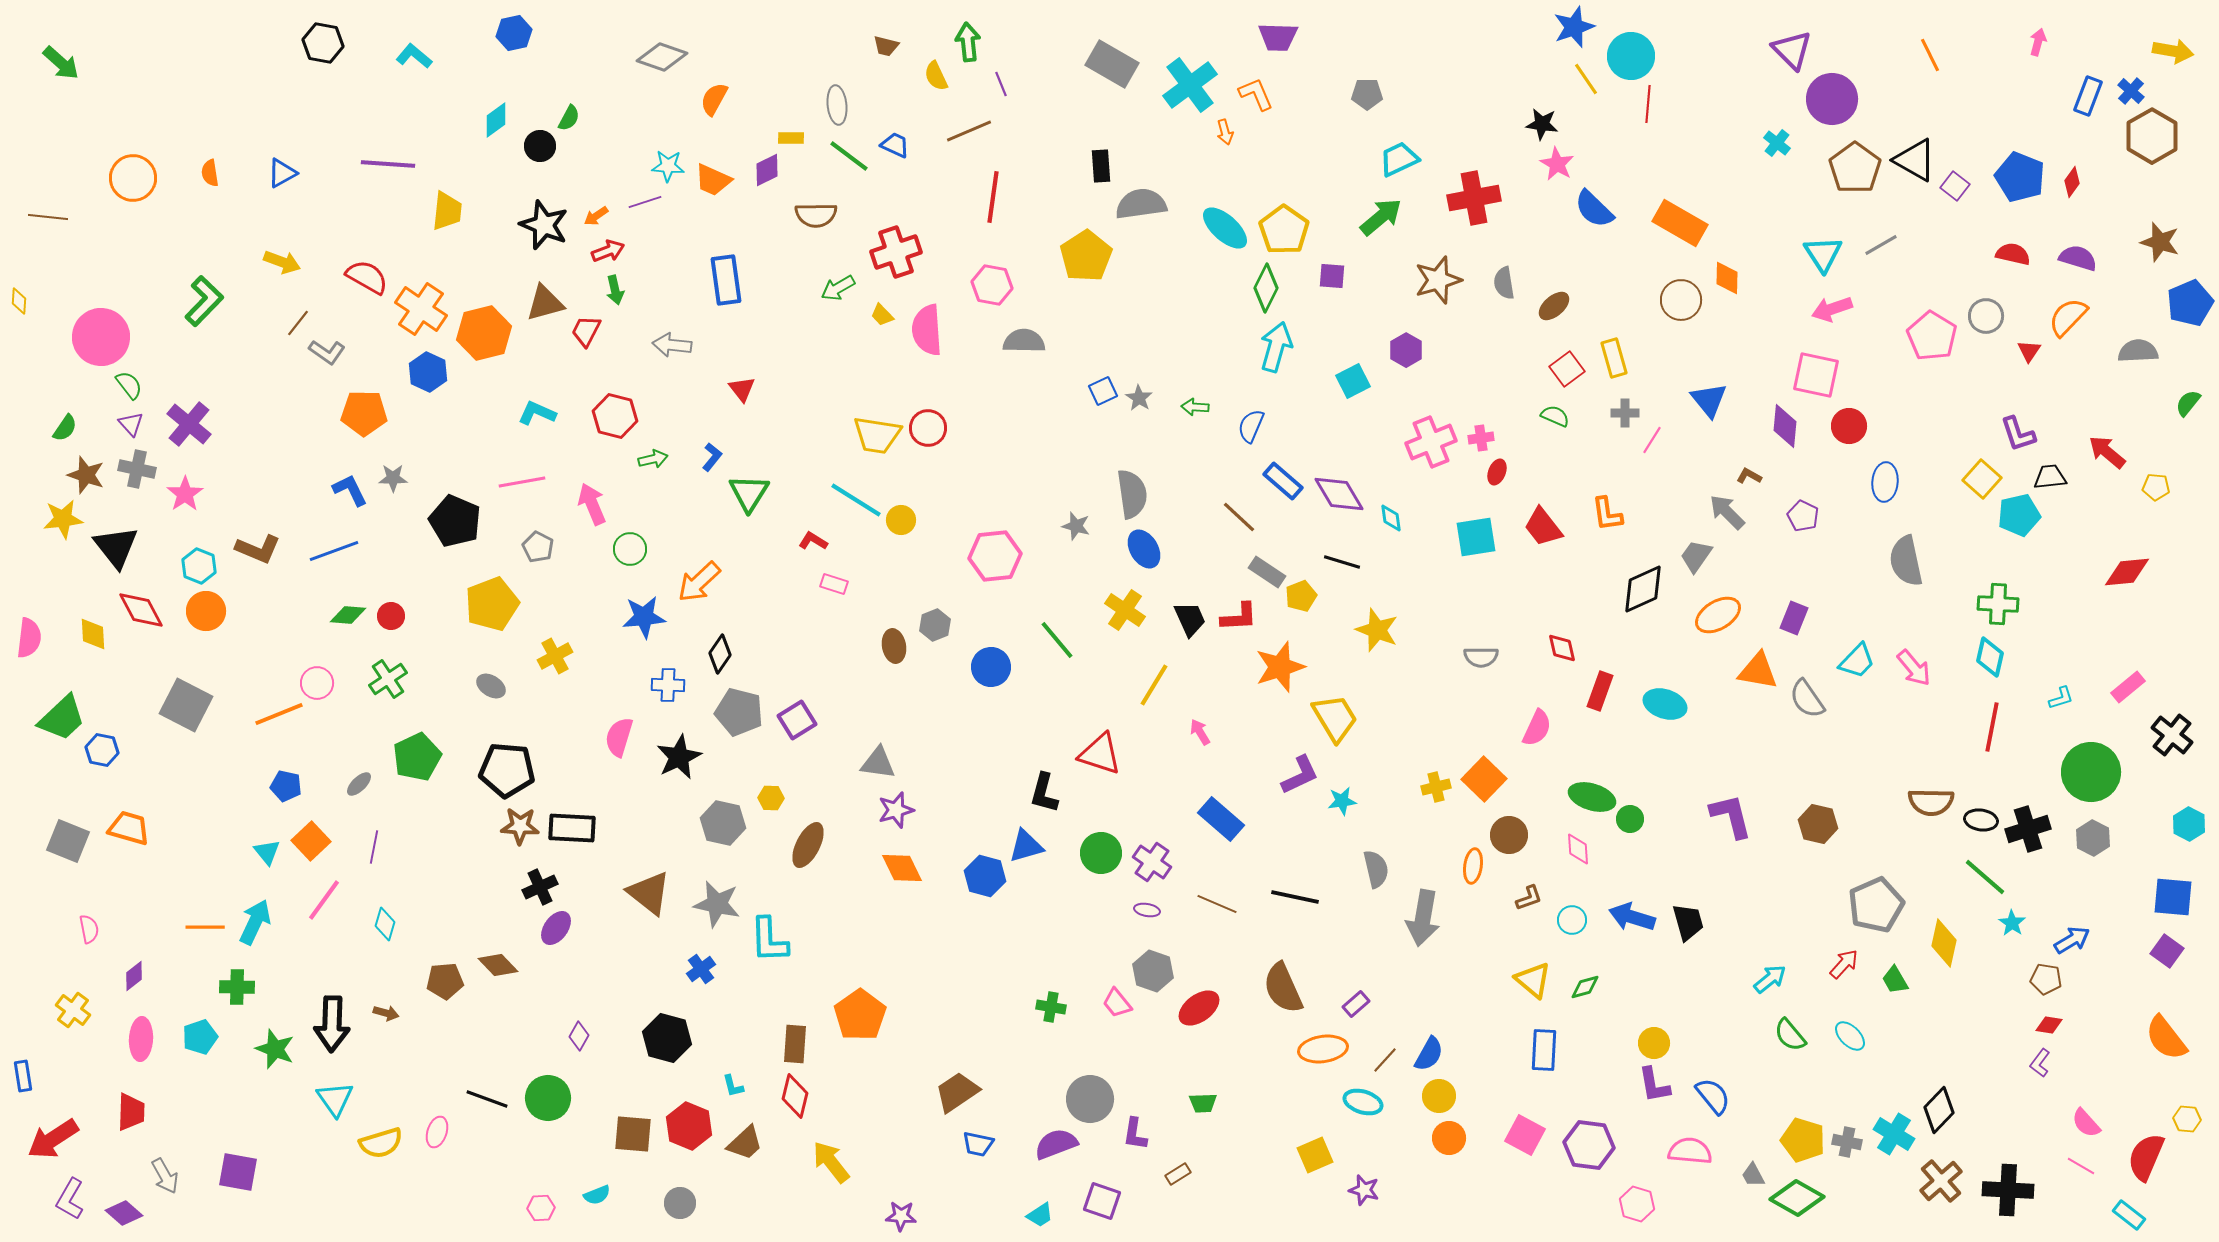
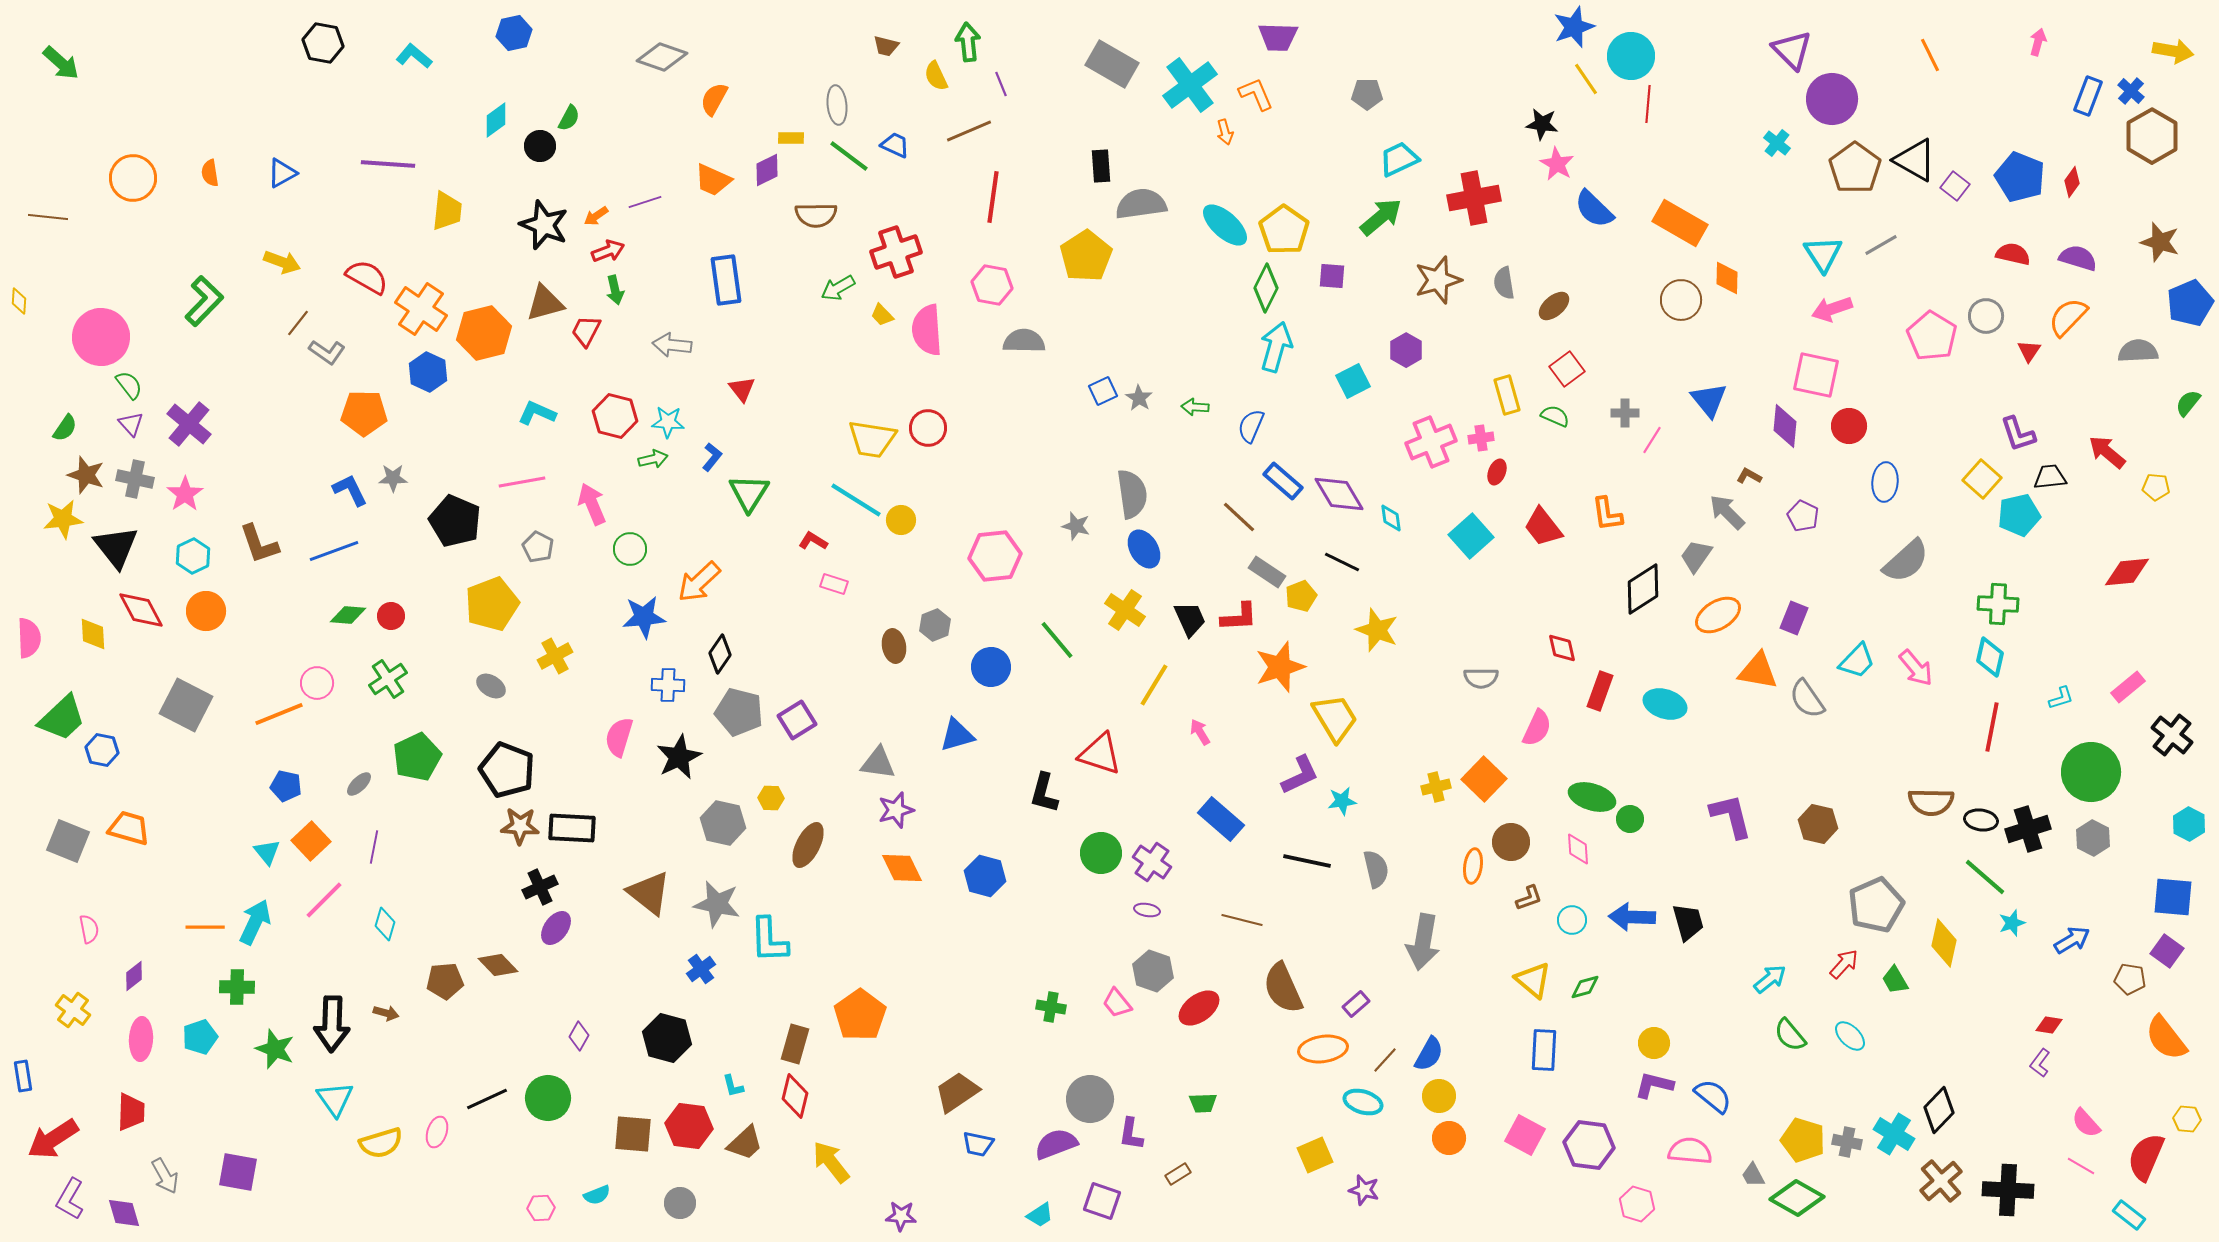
cyan star at (668, 166): moved 256 px down
cyan ellipse at (1225, 228): moved 3 px up
yellow rectangle at (1614, 358): moved 107 px left, 37 px down
yellow trapezoid at (877, 435): moved 5 px left, 4 px down
gray cross at (137, 469): moved 2 px left, 10 px down
cyan square at (1476, 537): moved 5 px left, 1 px up; rotated 33 degrees counterclockwise
brown L-shape at (258, 549): moved 1 px right, 5 px up; rotated 48 degrees clockwise
gray semicircle at (1906, 561): rotated 120 degrees counterclockwise
black line at (1342, 562): rotated 9 degrees clockwise
cyan hexagon at (199, 566): moved 6 px left, 10 px up; rotated 12 degrees clockwise
black diamond at (1643, 589): rotated 8 degrees counterclockwise
pink semicircle at (29, 638): rotated 9 degrees counterclockwise
gray semicircle at (1481, 657): moved 21 px down
pink arrow at (1914, 668): moved 2 px right
black pentagon at (507, 770): rotated 16 degrees clockwise
brown circle at (1509, 835): moved 2 px right, 7 px down
blue triangle at (1026, 846): moved 69 px left, 111 px up
black line at (1295, 897): moved 12 px right, 36 px up
pink line at (324, 900): rotated 9 degrees clockwise
brown line at (1217, 904): moved 25 px right, 16 px down; rotated 9 degrees counterclockwise
blue arrow at (1632, 917): rotated 15 degrees counterclockwise
gray arrow at (1423, 918): moved 24 px down
cyan star at (2012, 923): rotated 20 degrees clockwise
brown pentagon at (2046, 979): moved 84 px right
brown rectangle at (795, 1044): rotated 12 degrees clockwise
purple L-shape at (1654, 1085): rotated 114 degrees clockwise
blue semicircle at (1713, 1096): rotated 12 degrees counterclockwise
black line at (487, 1099): rotated 45 degrees counterclockwise
red hexagon at (689, 1126): rotated 15 degrees counterclockwise
purple L-shape at (1135, 1134): moved 4 px left
purple diamond at (124, 1213): rotated 33 degrees clockwise
